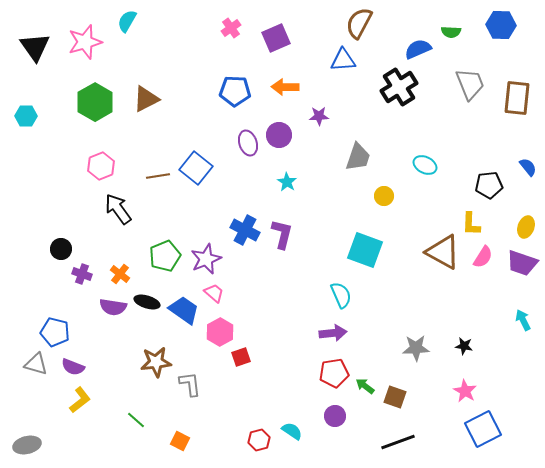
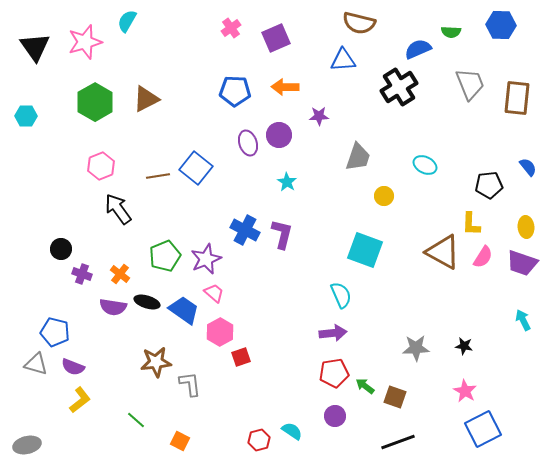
brown semicircle at (359, 23): rotated 104 degrees counterclockwise
yellow ellipse at (526, 227): rotated 25 degrees counterclockwise
